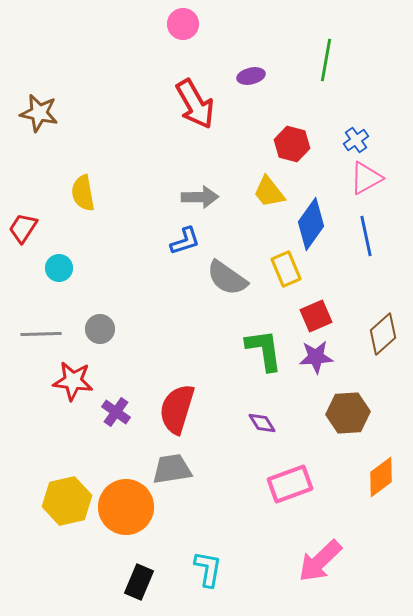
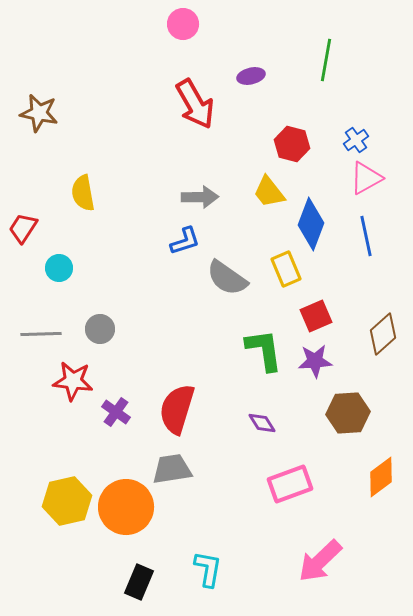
blue diamond: rotated 15 degrees counterclockwise
purple star: moved 1 px left, 4 px down
